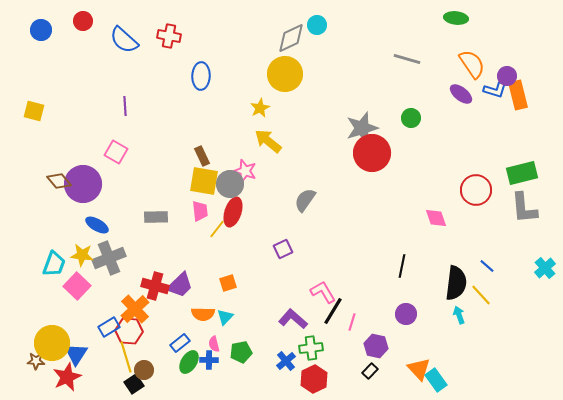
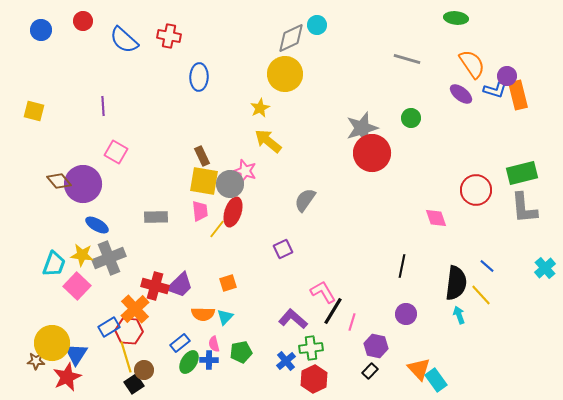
blue ellipse at (201, 76): moved 2 px left, 1 px down
purple line at (125, 106): moved 22 px left
